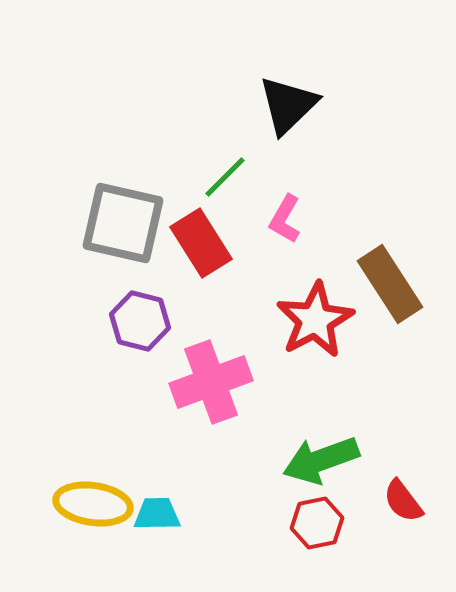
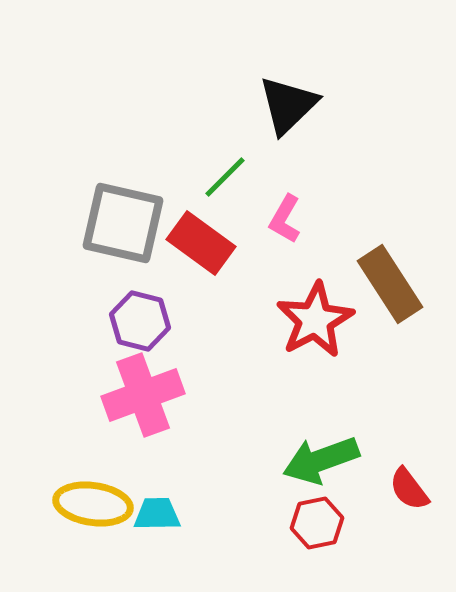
red rectangle: rotated 22 degrees counterclockwise
pink cross: moved 68 px left, 13 px down
red semicircle: moved 6 px right, 12 px up
